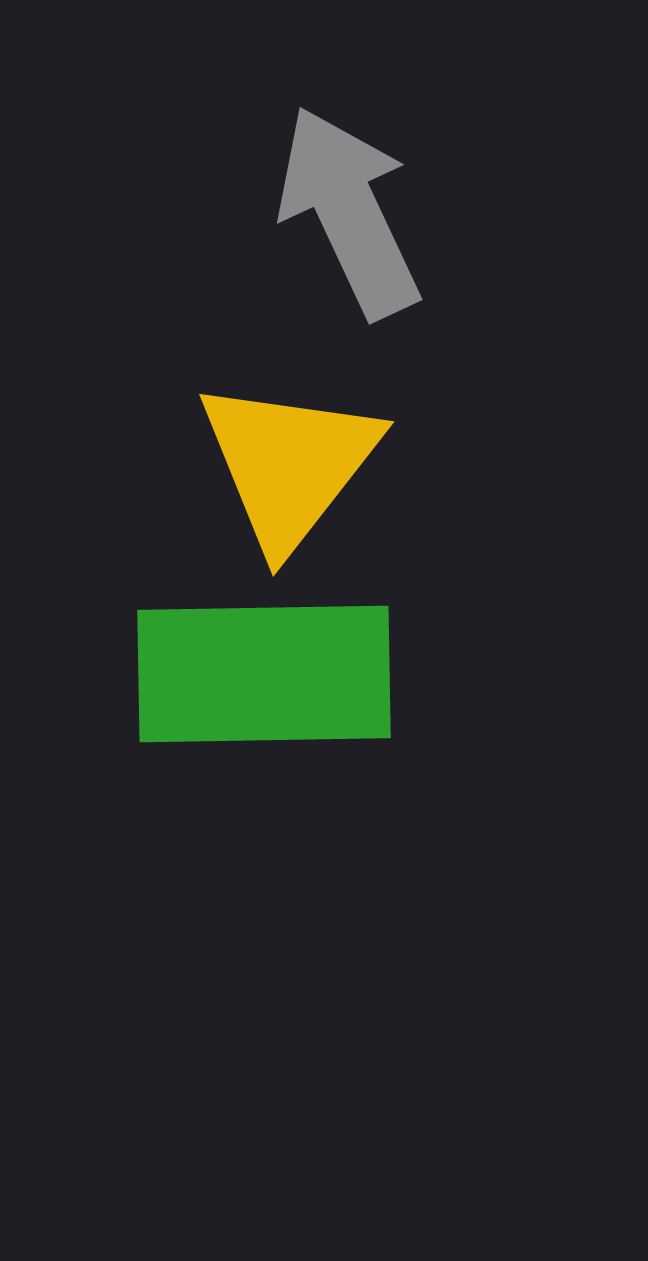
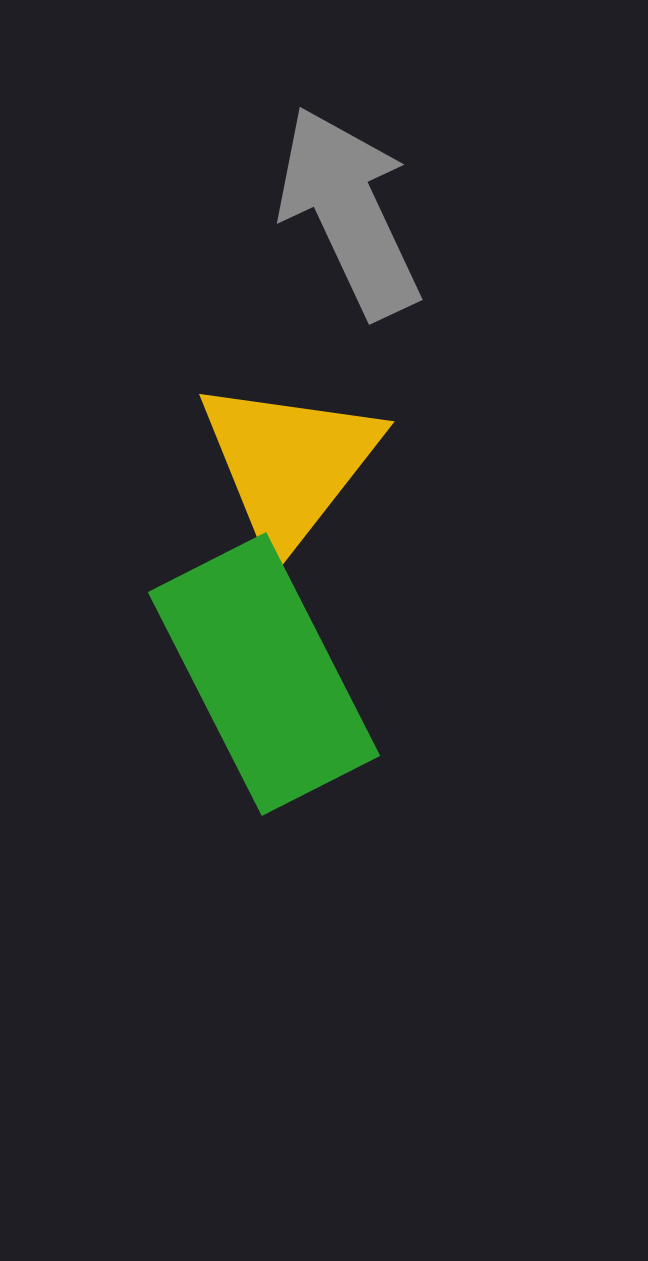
green rectangle: rotated 64 degrees clockwise
